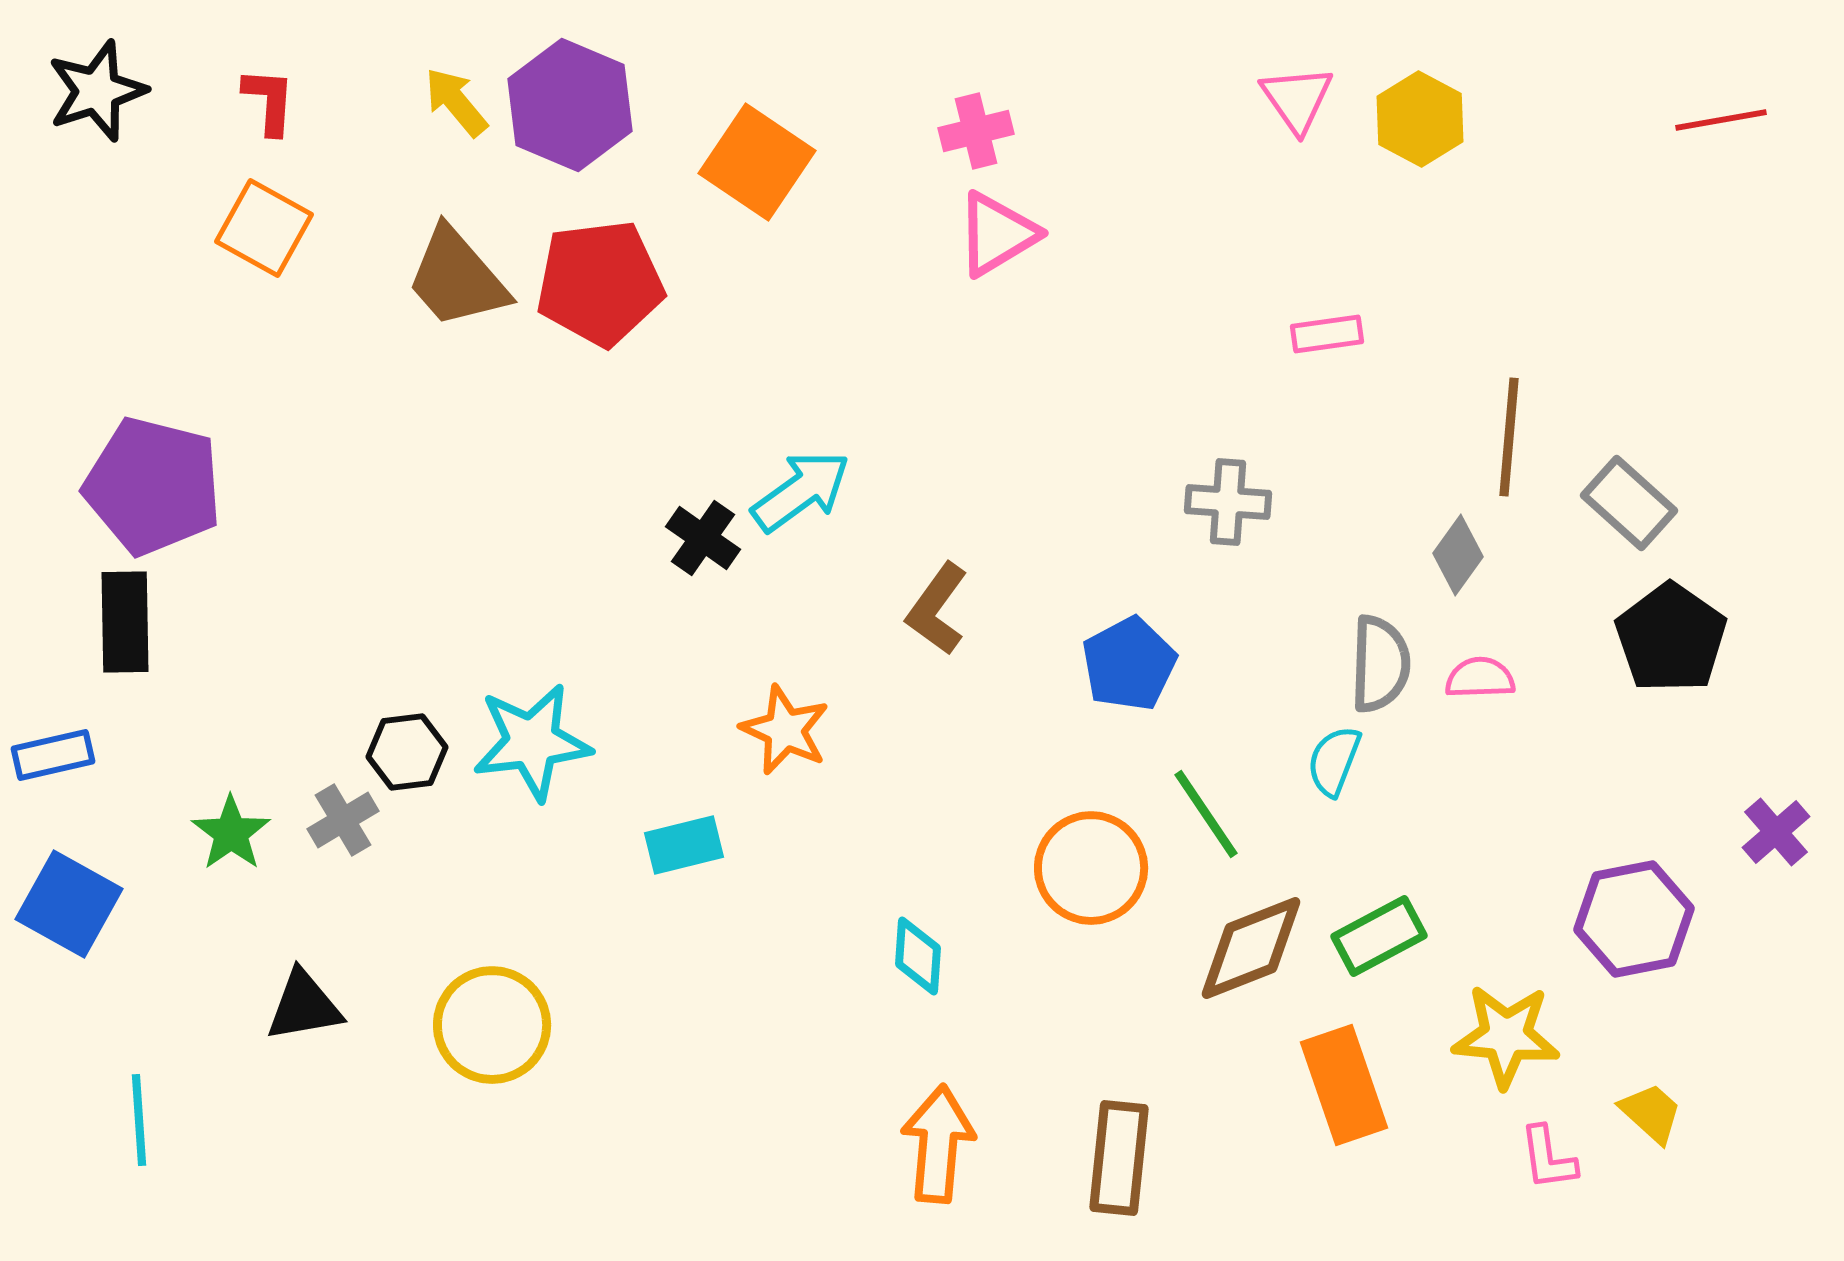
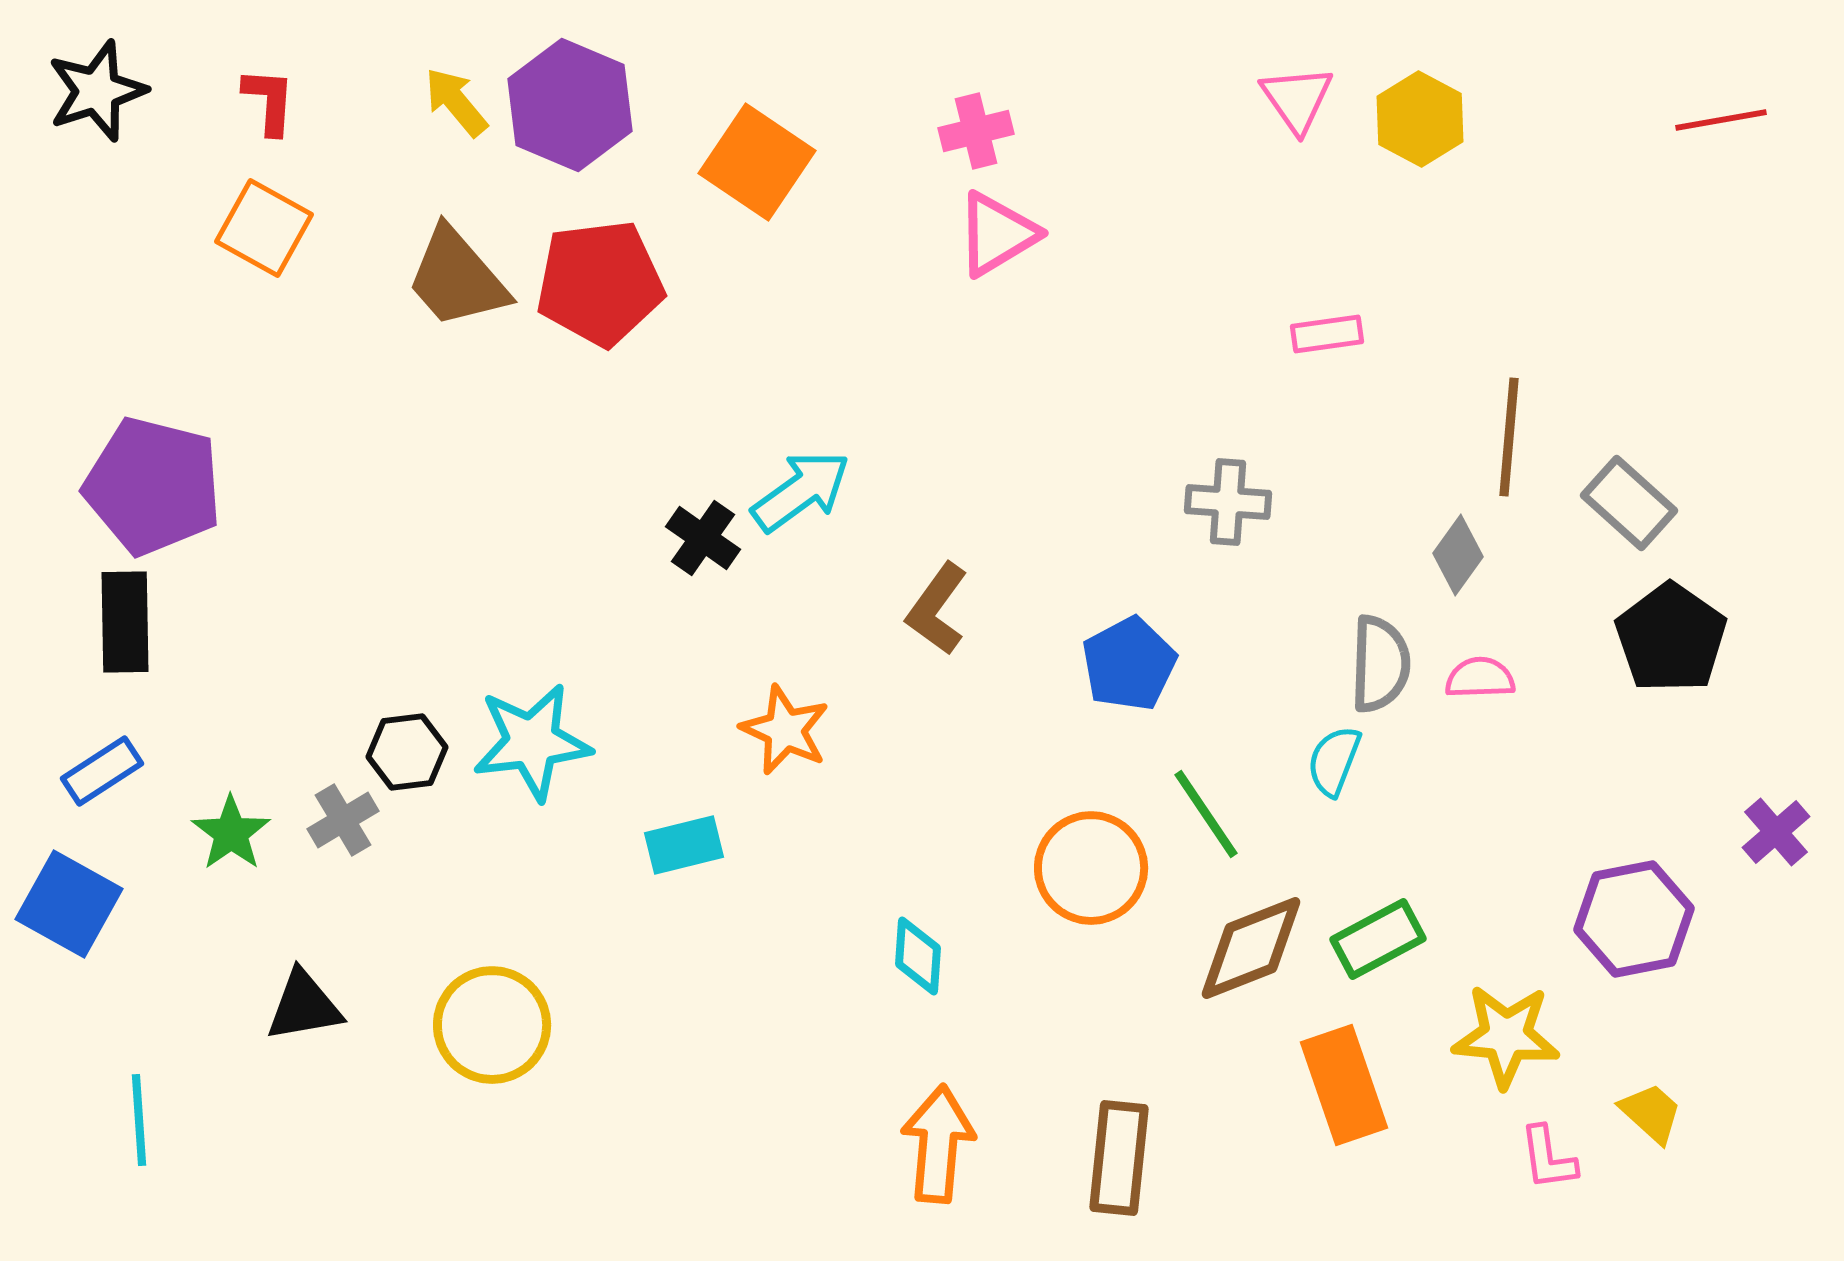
blue rectangle at (53, 755): moved 49 px right, 16 px down; rotated 20 degrees counterclockwise
green rectangle at (1379, 936): moved 1 px left, 3 px down
